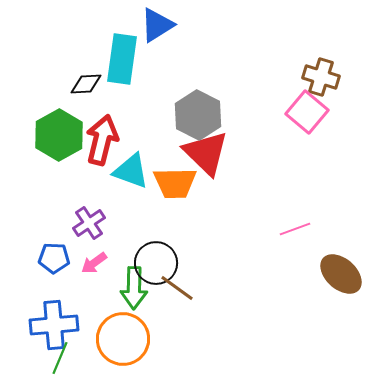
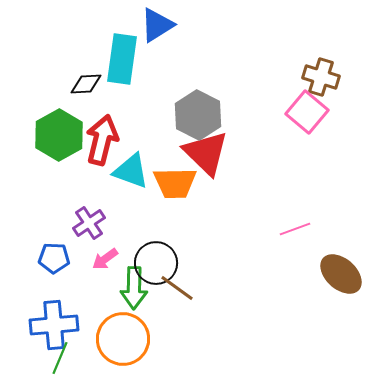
pink arrow: moved 11 px right, 4 px up
